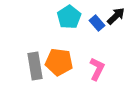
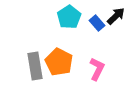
orange pentagon: rotated 20 degrees clockwise
